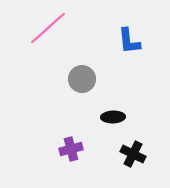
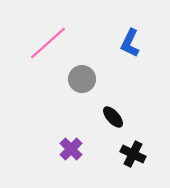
pink line: moved 15 px down
blue L-shape: moved 1 px right, 2 px down; rotated 32 degrees clockwise
black ellipse: rotated 50 degrees clockwise
purple cross: rotated 30 degrees counterclockwise
